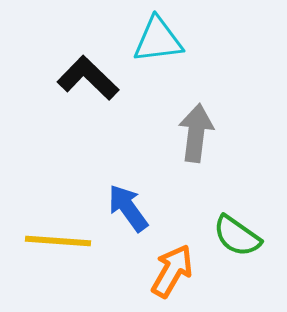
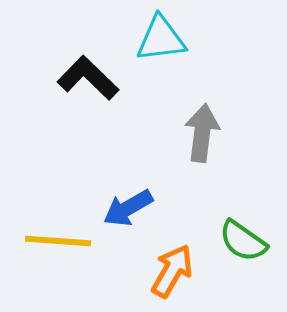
cyan triangle: moved 3 px right, 1 px up
gray arrow: moved 6 px right
blue arrow: rotated 84 degrees counterclockwise
green semicircle: moved 6 px right, 5 px down
